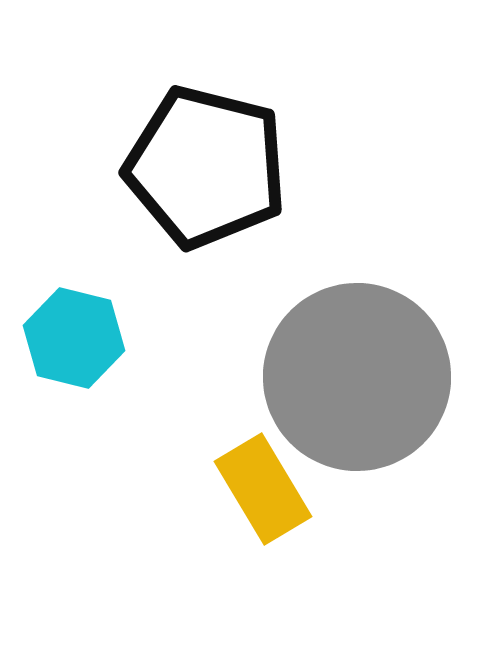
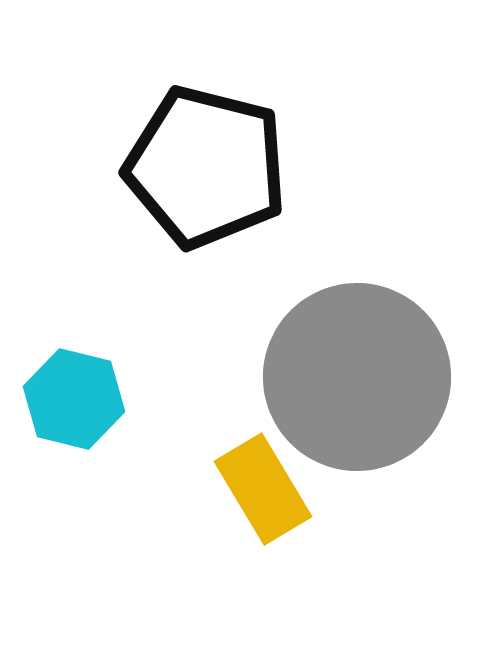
cyan hexagon: moved 61 px down
